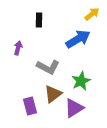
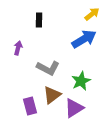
blue arrow: moved 6 px right
gray L-shape: moved 1 px down
brown triangle: moved 1 px left, 1 px down
